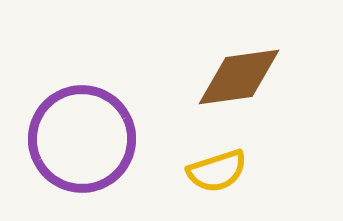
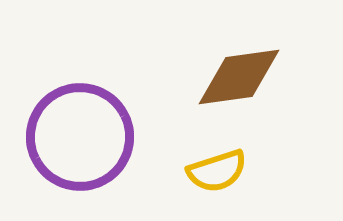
purple circle: moved 2 px left, 2 px up
